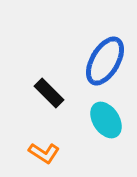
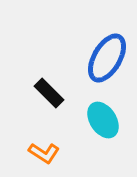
blue ellipse: moved 2 px right, 3 px up
cyan ellipse: moved 3 px left
